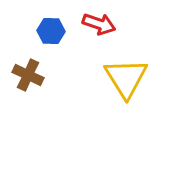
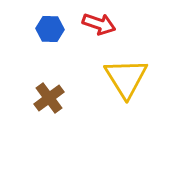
blue hexagon: moved 1 px left, 2 px up
brown cross: moved 21 px right, 23 px down; rotated 28 degrees clockwise
